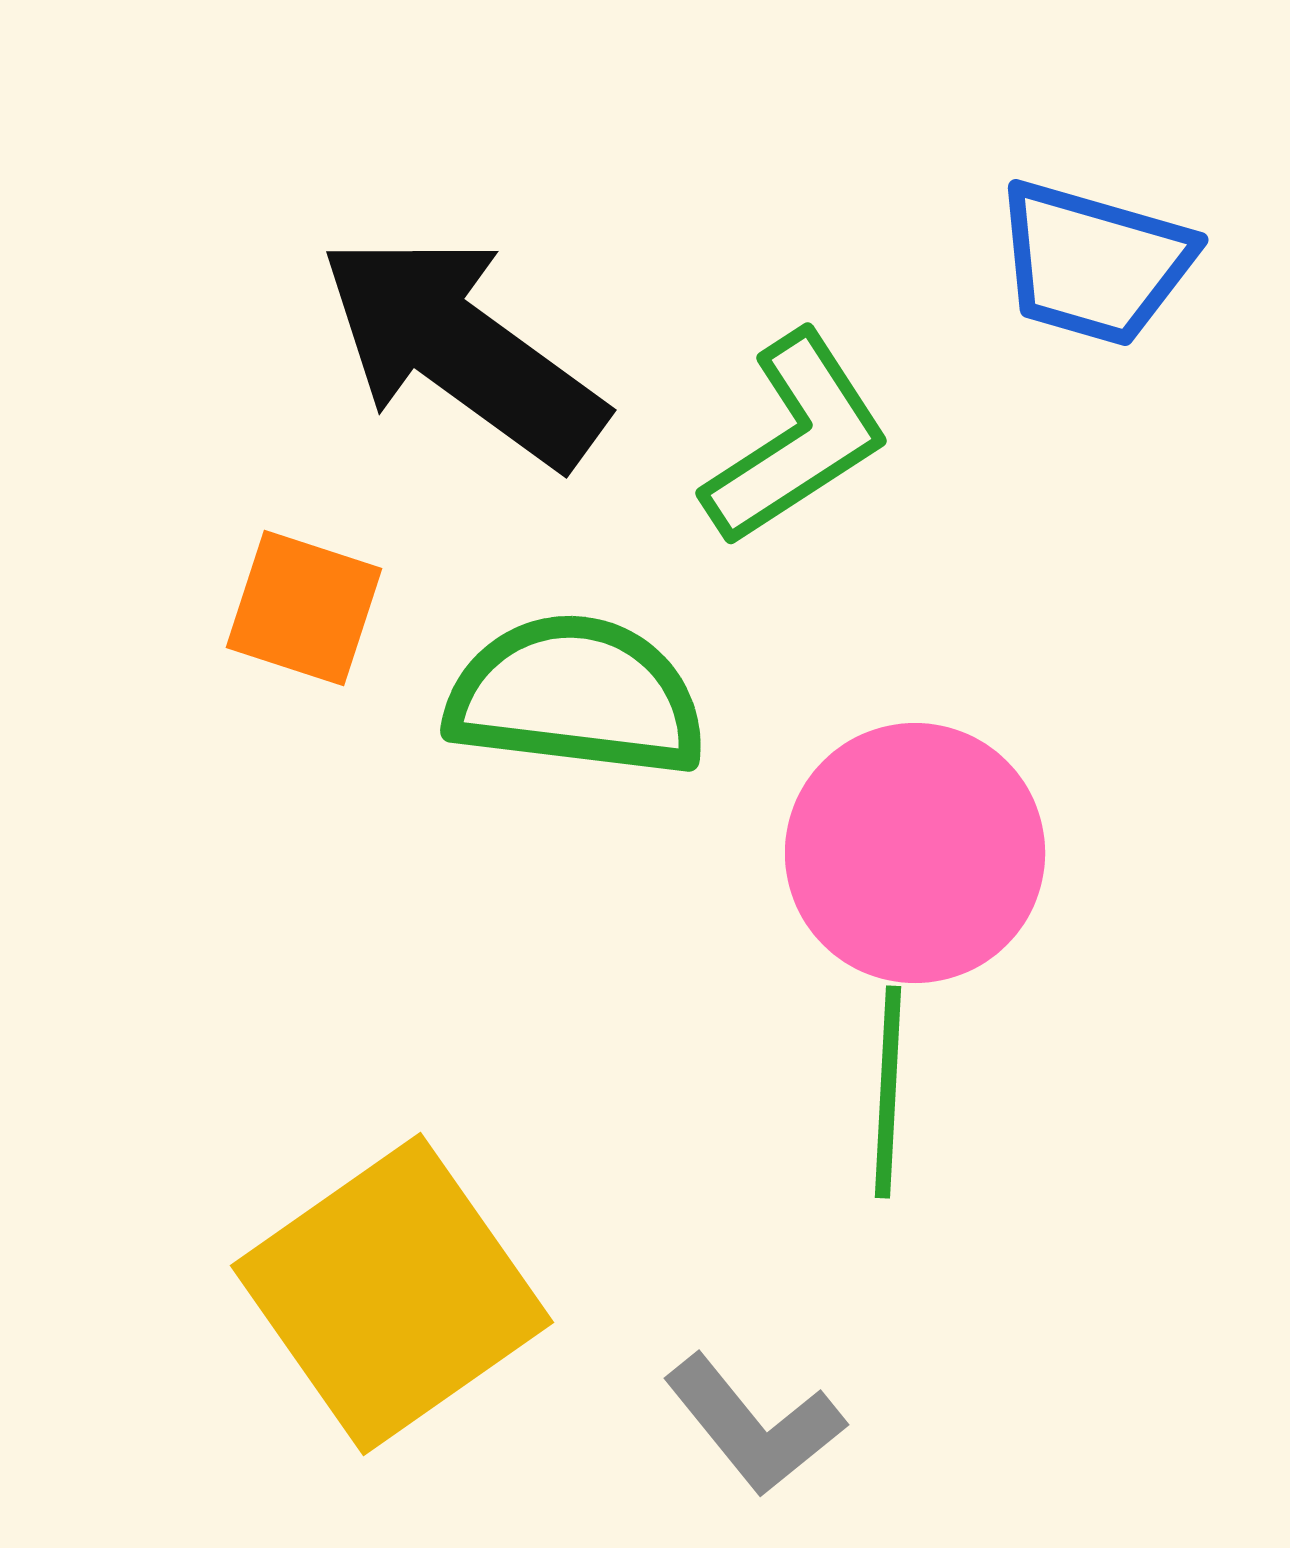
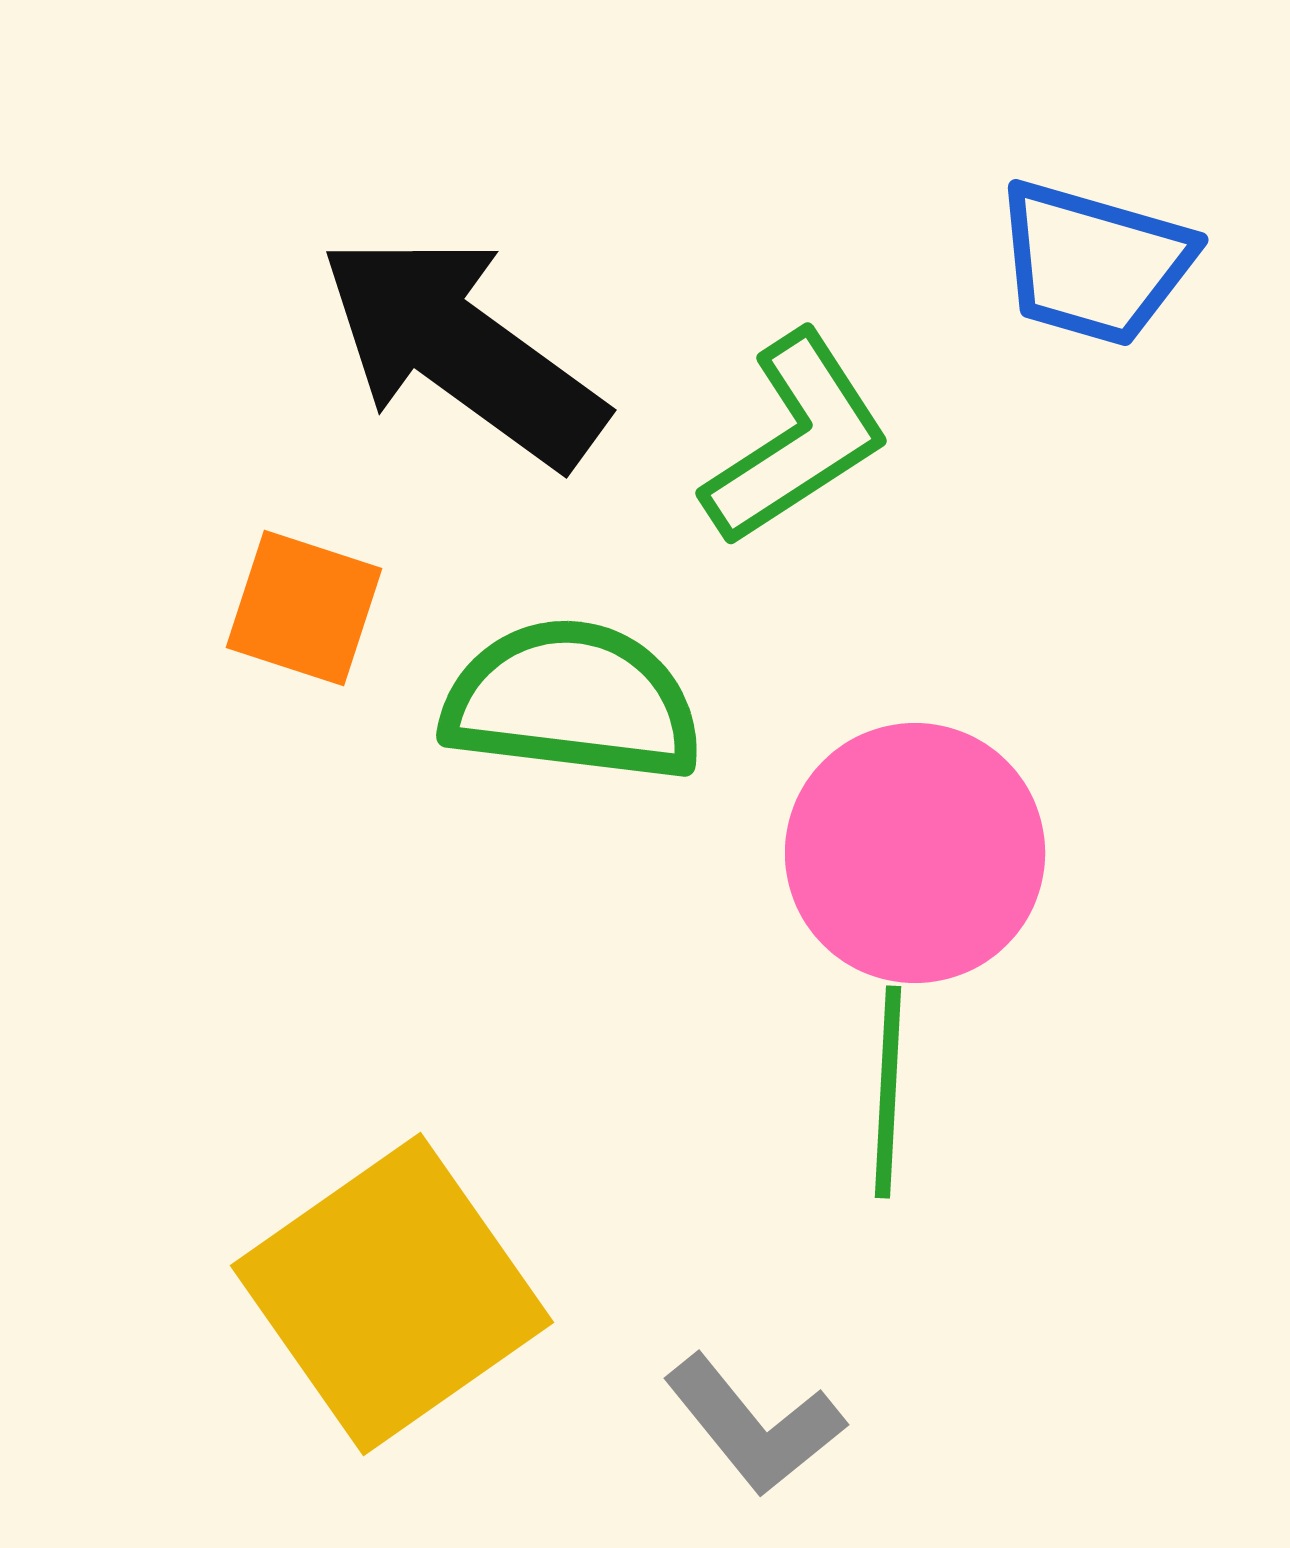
green semicircle: moved 4 px left, 5 px down
